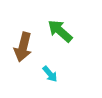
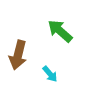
brown arrow: moved 5 px left, 8 px down
